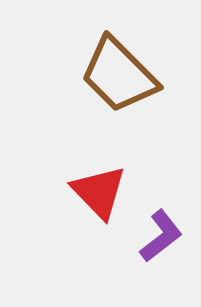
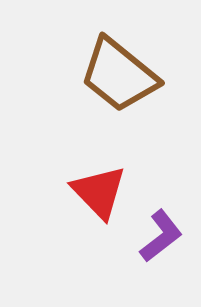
brown trapezoid: rotated 6 degrees counterclockwise
